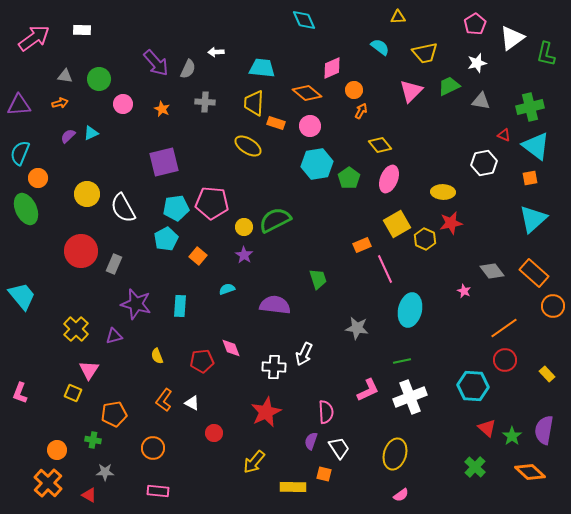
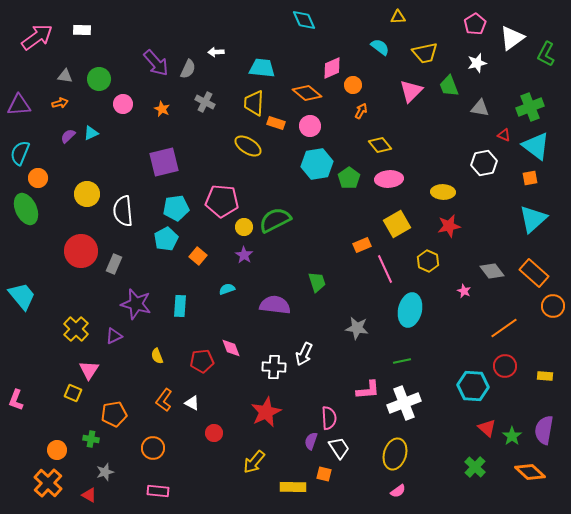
pink arrow at (34, 38): moved 3 px right, 1 px up
green L-shape at (546, 54): rotated 15 degrees clockwise
green trapezoid at (449, 86): rotated 85 degrees counterclockwise
orange circle at (354, 90): moved 1 px left, 5 px up
gray triangle at (481, 101): moved 1 px left, 7 px down
gray cross at (205, 102): rotated 24 degrees clockwise
green cross at (530, 107): rotated 8 degrees counterclockwise
pink ellipse at (389, 179): rotated 64 degrees clockwise
pink pentagon at (212, 203): moved 10 px right, 2 px up
white semicircle at (123, 208): moved 3 px down; rotated 24 degrees clockwise
red star at (451, 223): moved 2 px left, 3 px down
yellow hexagon at (425, 239): moved 3 px right, 22 px down
green trapezoid at (318, 279): moved 1 px left, 3 px down
purple triangle at (114, 336): rotated 12 degrees counterclockwise
red circle at (505, 360): moved 6 px down
yellow rectangle at (547, 374): moved 2 px left, 2 px down; rotated 42 degrees counterclockwise
pink L-shape at (368, 390): rotated 20 degrees clockwise
pink L-shape at (20, 393): moved 4 px left, 7 px down
white cross at (410, 397): moved 6 px left, 6 px down
pink semicircle at (326, 412): moved 3 px right, 6 px down
green cross at (93, 440): moved 2 px left, 1 px up
gray star at (105, 472): rotated 18 degrees counterclockwise
pink semicircle at (401, 495): moved 3 px left, 4 px up
